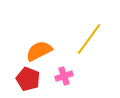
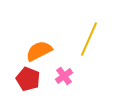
yellow line: rotated 12 degrees counterclockwise
pink cross: rotated 18 degrees counterclockwise
